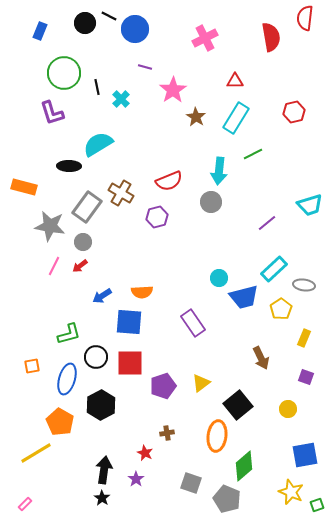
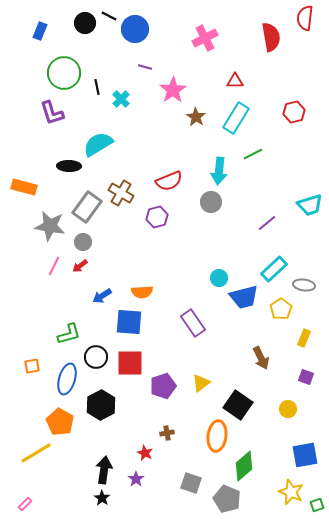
black square at (238, 405): rotated 16 degrees counterclockwise
